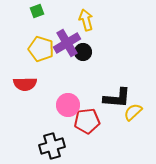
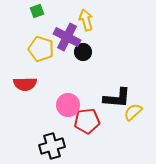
purple cross: moved 6 px up; rotated 32 degrees counterclockwise
